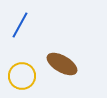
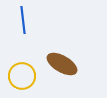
blue line: moved 3 px right, 5 px up; rotated 36 degrees counterclockwise
